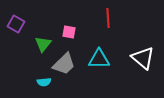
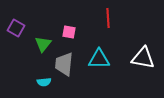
purple square: moved 4 px down
white triangle: rotated 30 degrees counterclockwise
gray trapezoid: rotated 140 degrees clockwise
